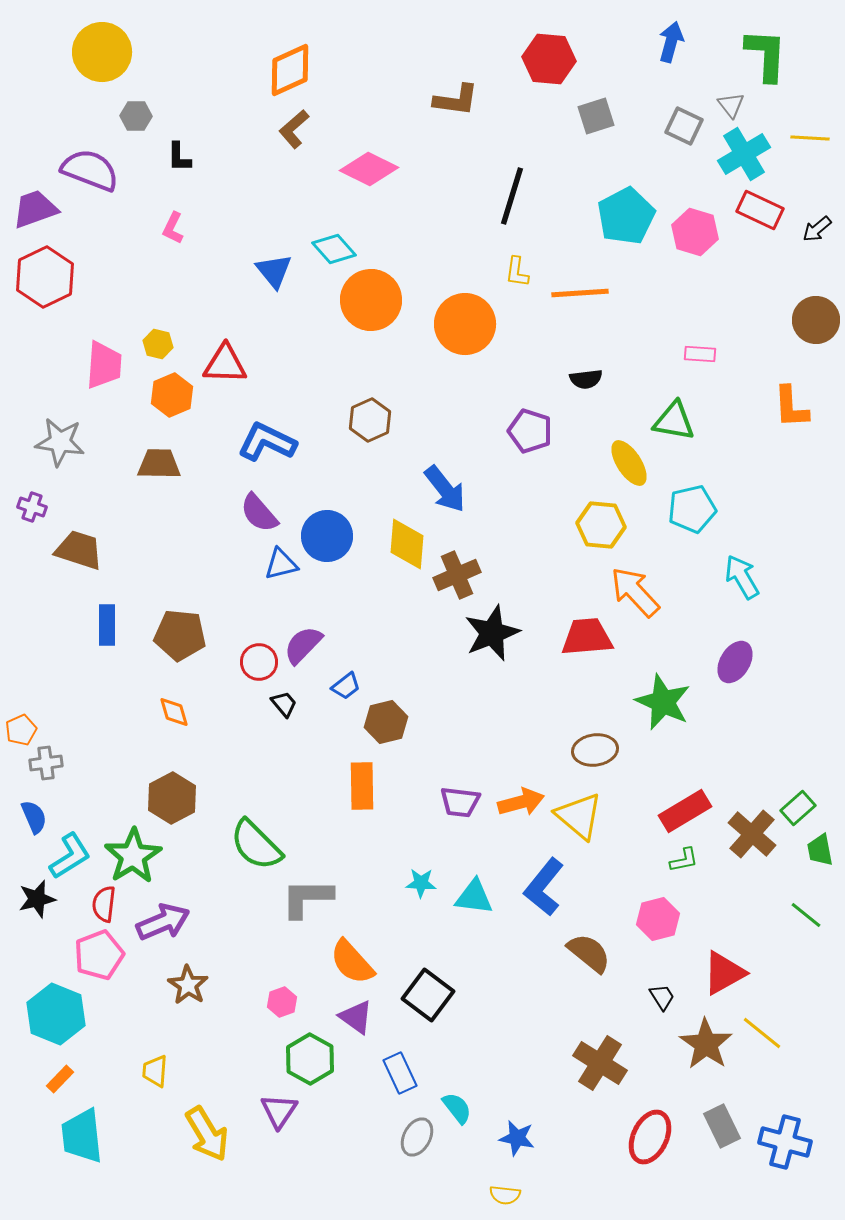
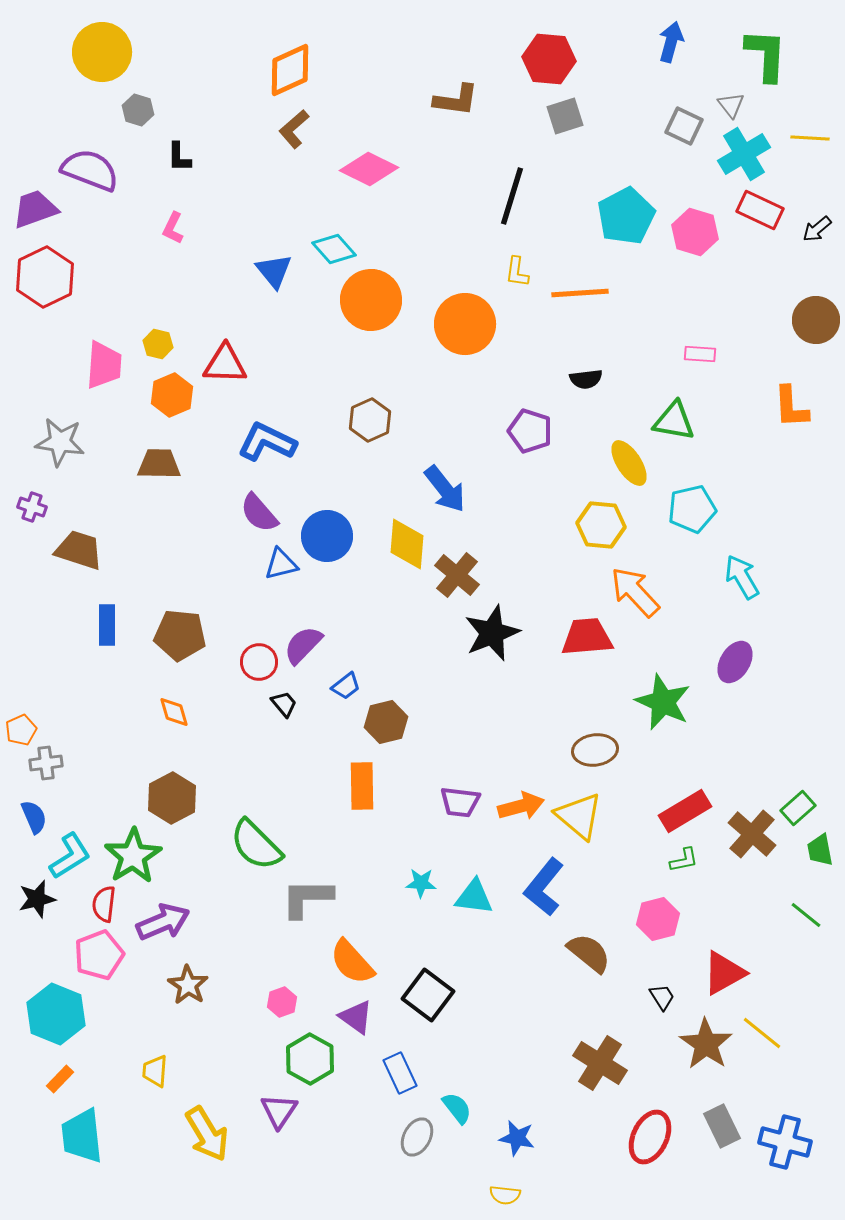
gray hexagon at (136, 116): moved 2 px right, 6 px up; rotated 16 degrees clockwise
gray square at (596, 116): moved 31 px left
brown cross at (457, 575): rotated 27 degrees counterclockwise
orange arrow at (521, 802): moved 4 px down
